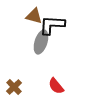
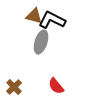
black L-shape: moved 5 px up; rotated 24 degrees clockwise
